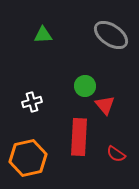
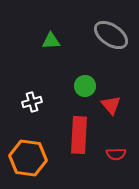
green triangle: moved 8 px right, 6 px down
red triangle: moved 6 px right
red rectangle: moved 2 px up
red semicircle: rotated 36 degrees counterclockwise
orange hexagon: rotated 21 degrees clockwise
